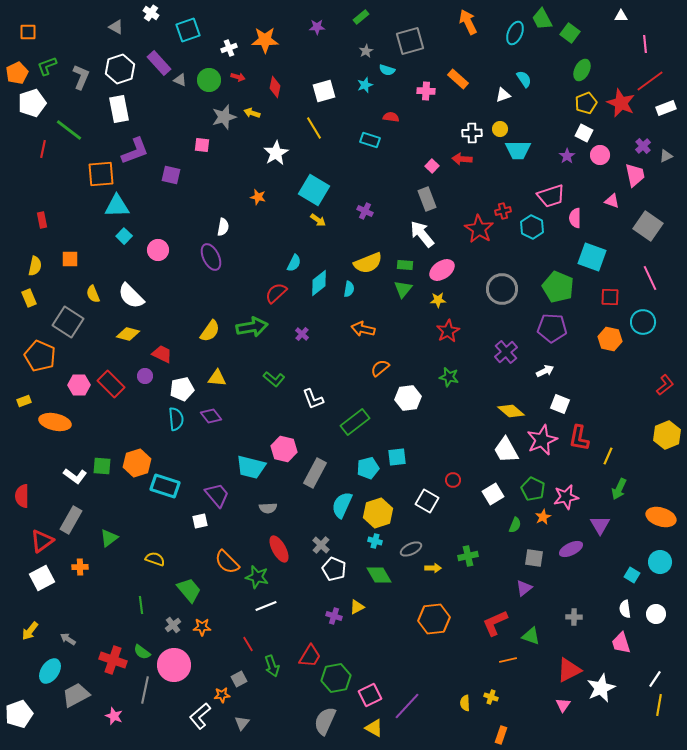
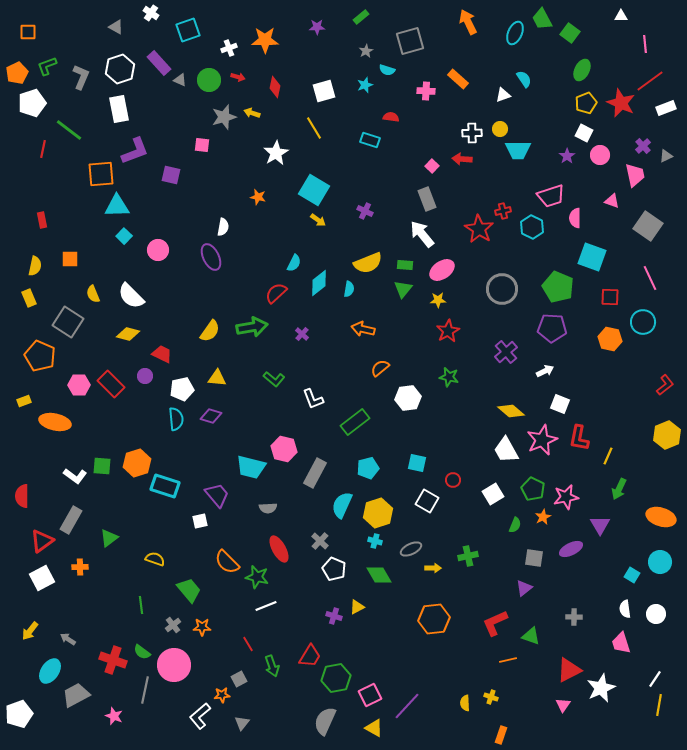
purple diamond at (211, 416): rotated 35 degrees counterclockwise
cyan square at (397, 457): moved 20 px right, 6 px down; rotated 18 degrees clockwise
gray cross at (321, 545): moved 1 px left, 4 px up
